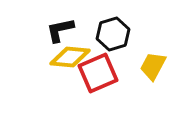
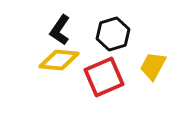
black L-shape: rotated 44 degrees counterclockwise
yellow diamond: moved 11 px left, 3 px down
red square: moved 6 px right, 4 px down
